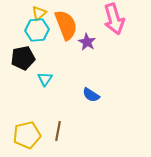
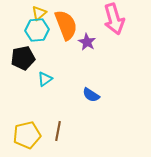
cyan triangle: rotated 21 degrees clockwise
